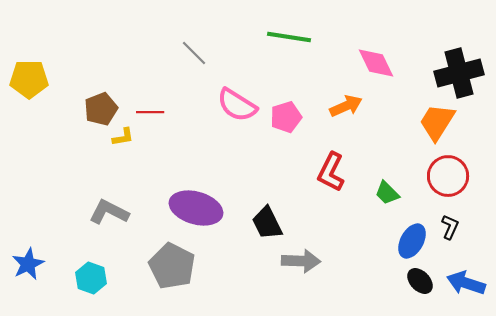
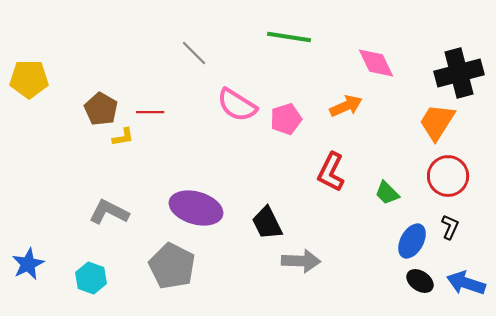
brown pentagon: rotated 20 degrees counterclockwise
pink pentagon: moved 2 px down
black ellipse: rotated 12 degrees counterclockwise
